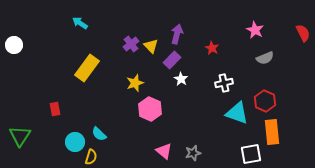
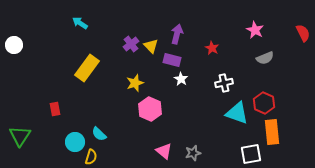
purple rectangle: rotated 60 degrees clockwise
red hexagon: moved 1 px left, 2 px down
